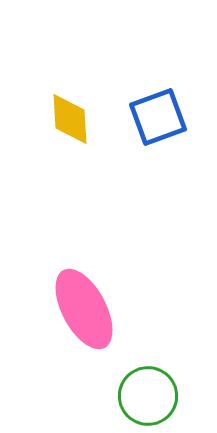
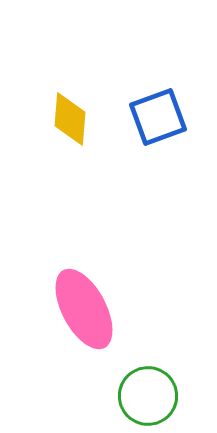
yellow diamond: rotated 8 degrees clockwise
